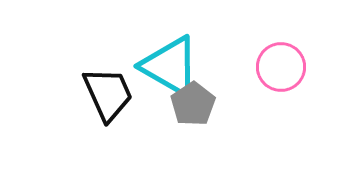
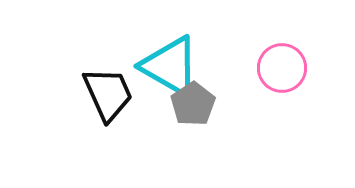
pink circle: moved 1 px right, 1 px down
